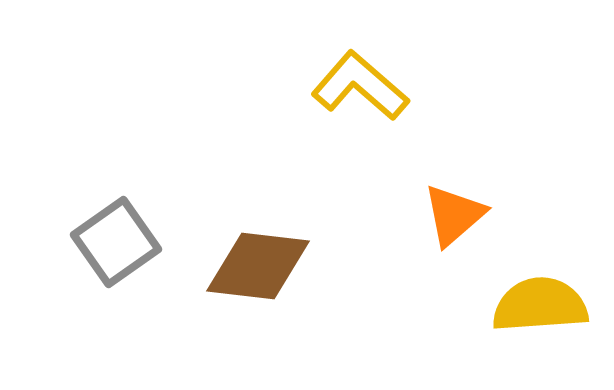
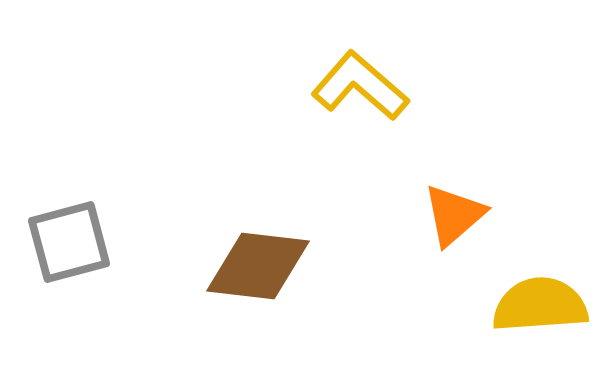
gray square: moved 47 px left; rotated 20 degrees clockwise
